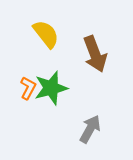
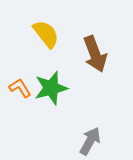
orange L-shape: moved 8 px left; rotated 60 degrees counterclockwise
gray arrow: moved 12 px down
